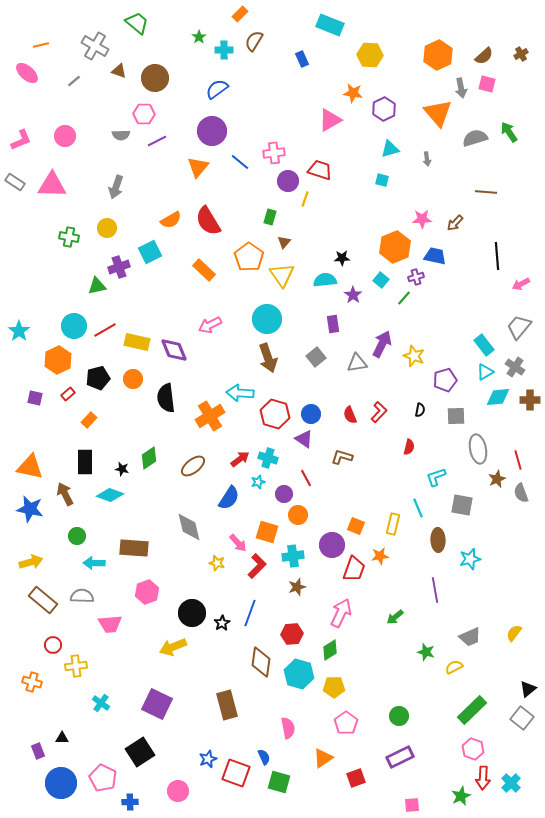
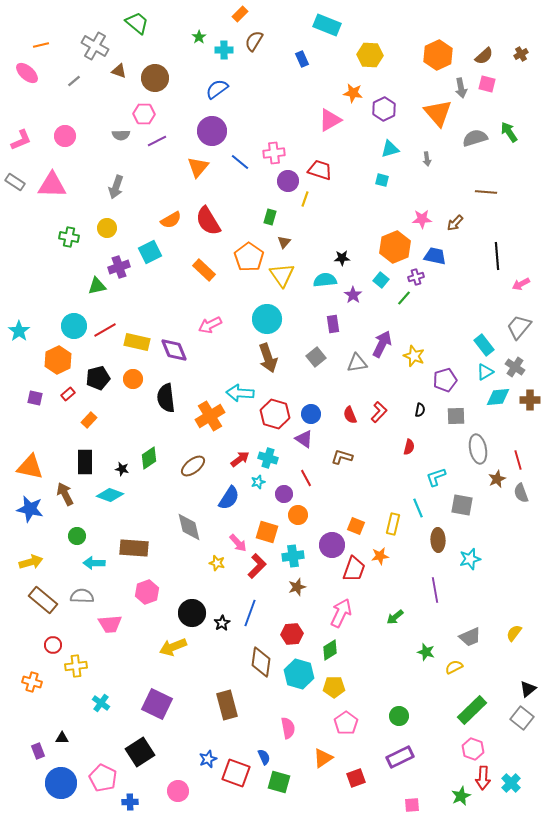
cyan rectangle at (330, 25): moved 3 px left
